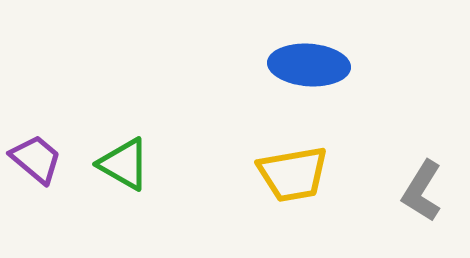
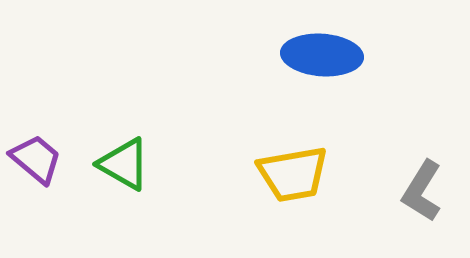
blue ellipse: moved 13 px right, 10 px up
